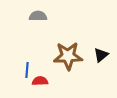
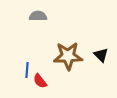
black triangle: rotated 35 degrees counterclockwise
red semicircle: rotated 126 degrees counterclockwise
